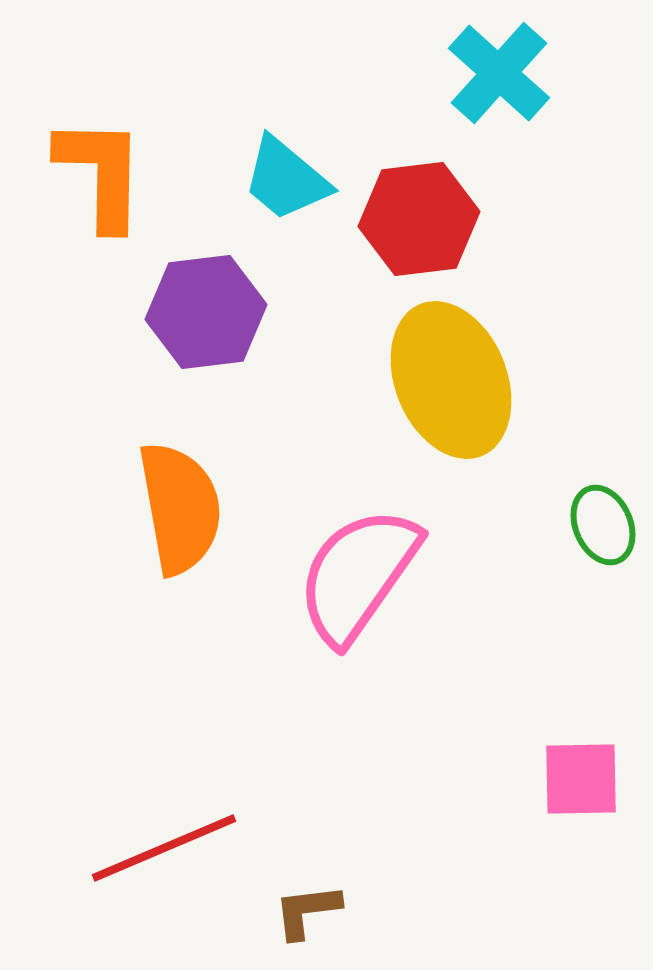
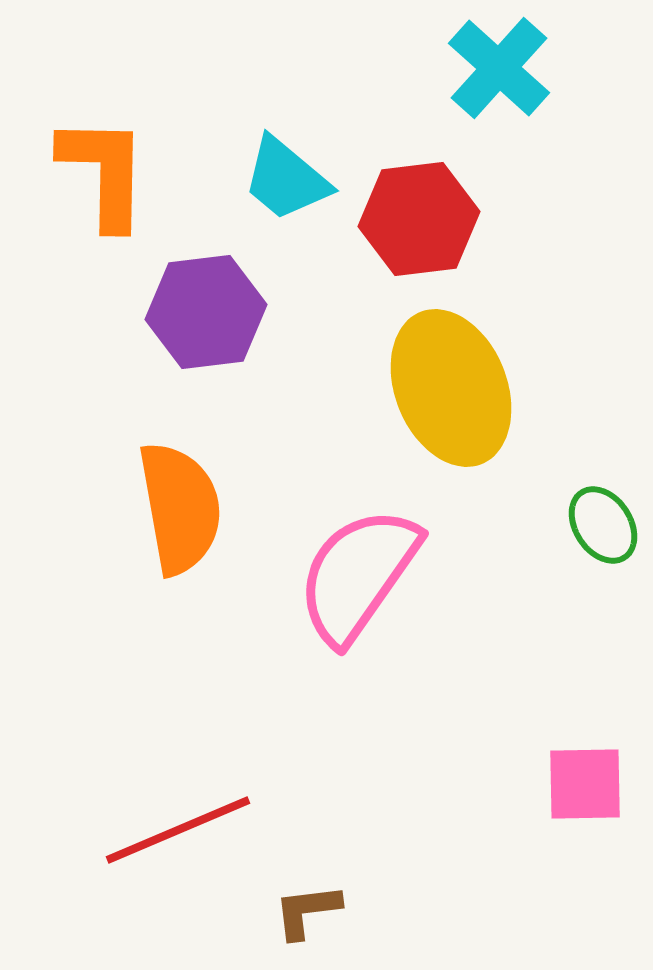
cyan cross: moved 5 px up
orange L-shape: moved 3 px right, 1 px up
yellow ellipse: moved 8 px down
green ellipse: rotated 10 degrees counterclockwise
pink square: moved 4 px right, 5 px down
red line: moved 14 px right, 18 px up
